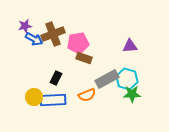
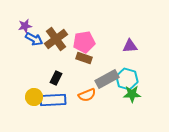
brown cross: moved 3 px right, 5 px down; rotated 15 degrees counterclockwise
pink pentagon: moved 6 px right, 1 px up
